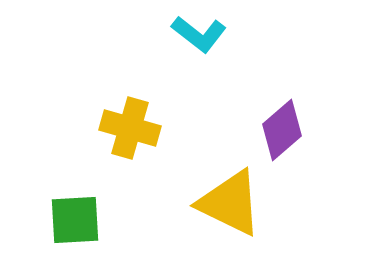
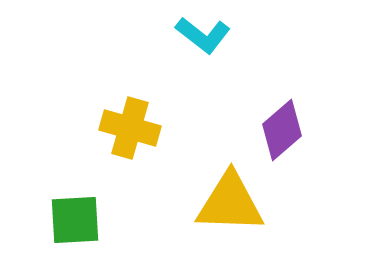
cyan L-shape: moved 4 px right, 1 px down
yellow triangle: rotated 24 degrees counterclockwise
